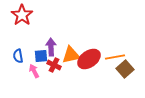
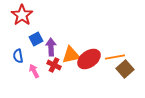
blue square: moved 5 px left, 17 px up; rotated 24 degrees counterclockwise
